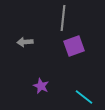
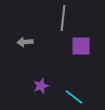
purple square: moved 7 px right; rotated 20 degrees clockwise
purple star: rotated 28 degrees clockwise
cyan line: moved 10 px left
